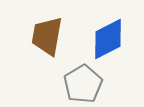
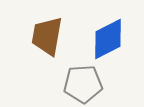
gray pentagon: rotated 27 degrees clockwise
